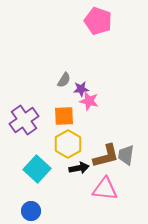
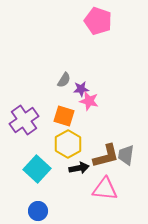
orange square: rotated 20 degrees clockwise
blue circle: moved 7 px right
